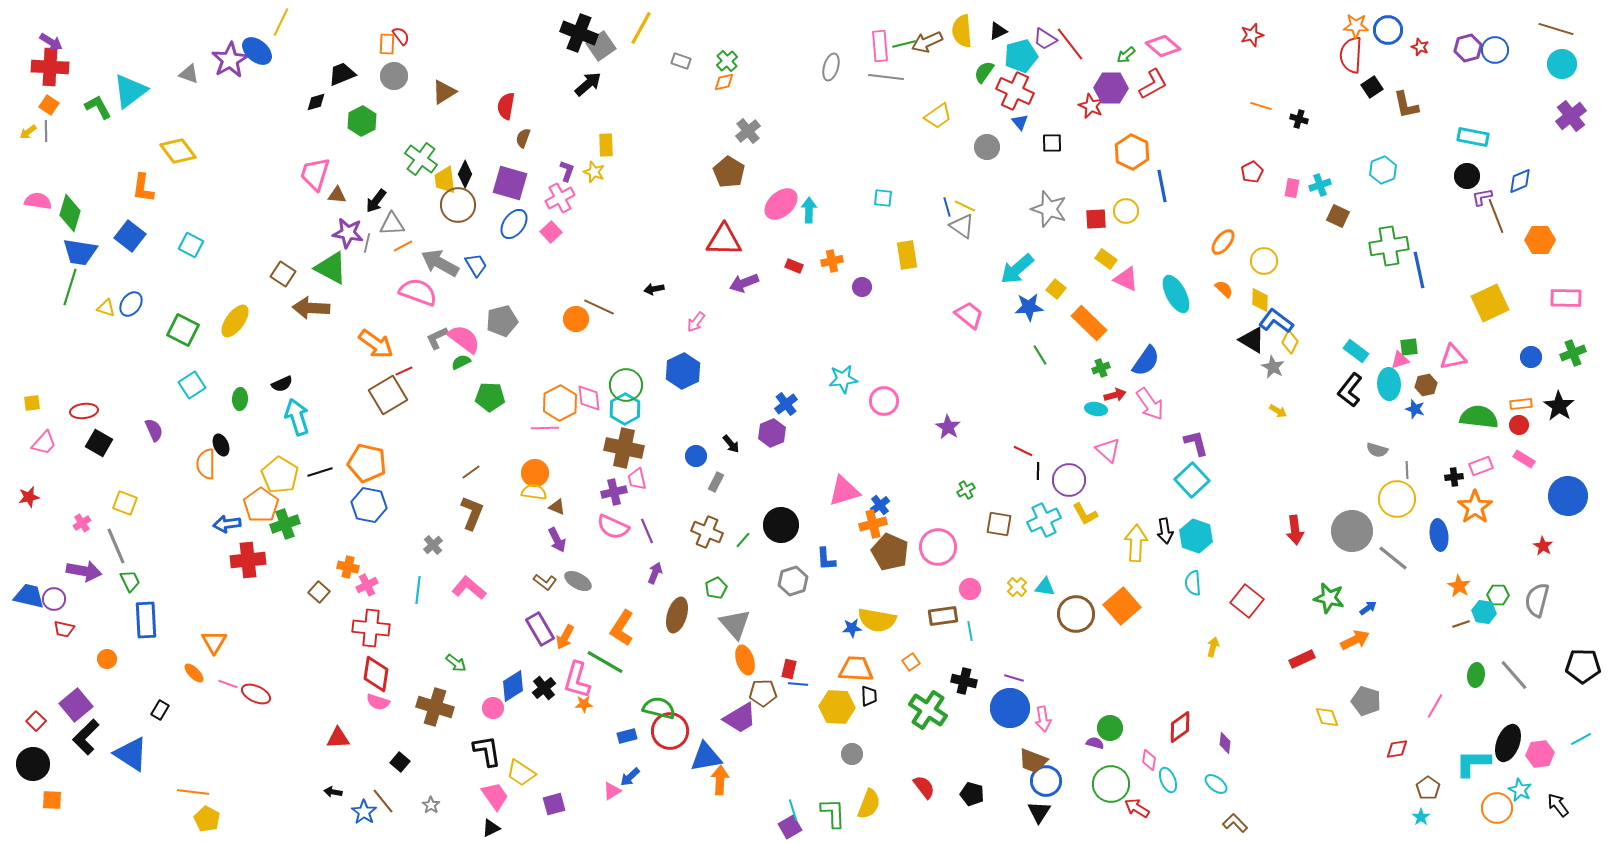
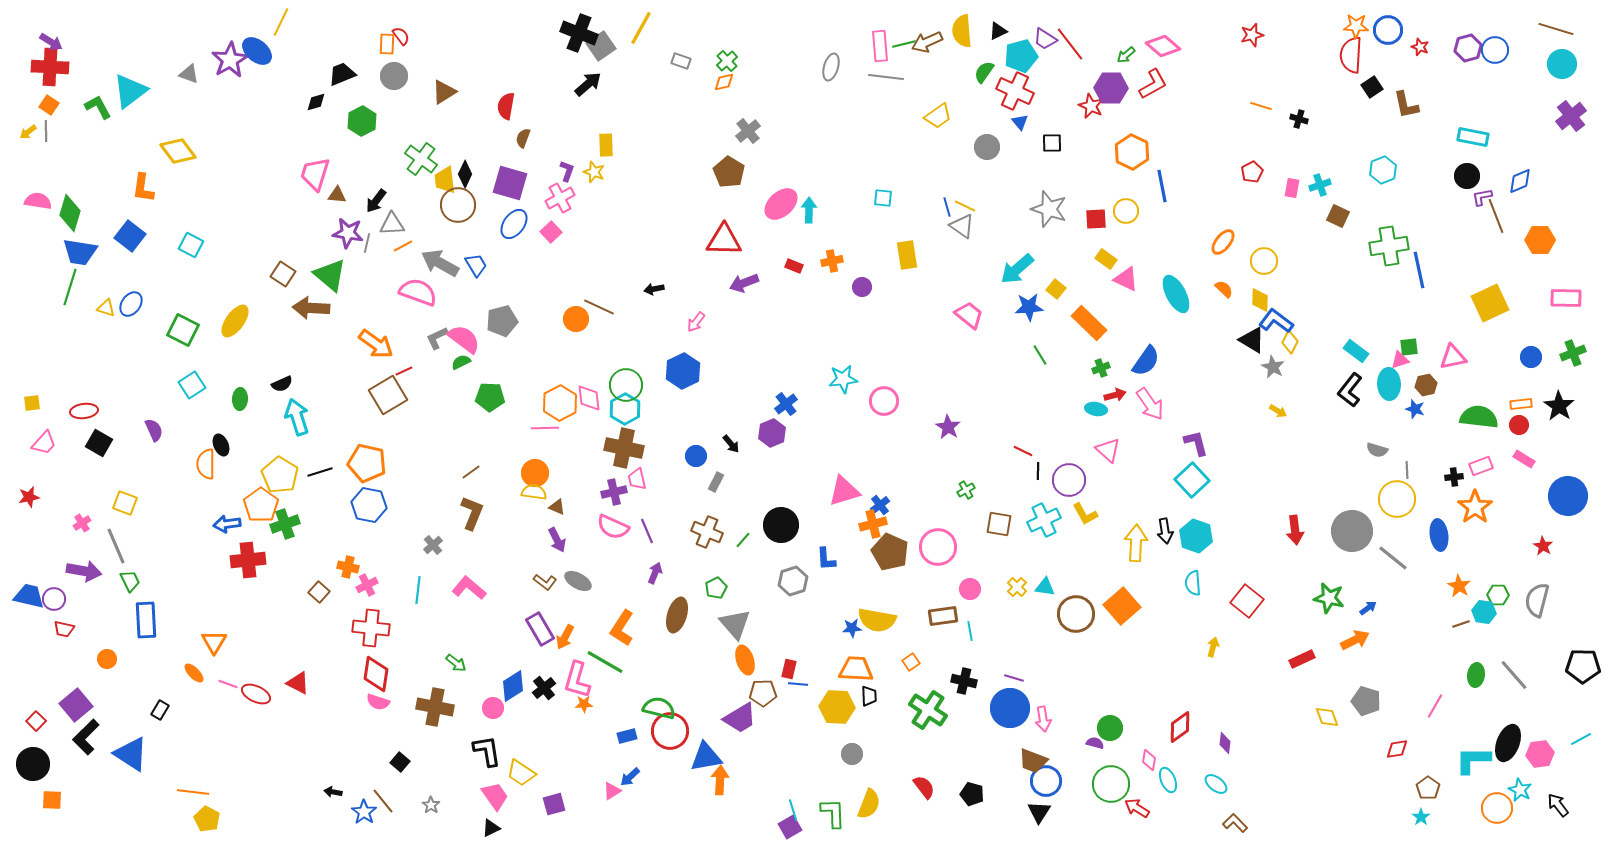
green triangle at (331, 268): moved 1 px left, 7 px down; rotated 12 degrees clockwise
brown cross at (435, 707): rotated 6 degrees counterclockwise
red triangle at (338, 738): moved 40 px left, 55 px up; rotated 30 degrees clockwise
cyan L-shape at (1473, 763): moved 3 px up
